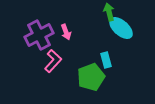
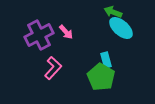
green arrow: moved 4 px right; rotated 54 degrees counterclockwise
pink arrow: rotated 21 degrees counterclockwise
pink L-shape: moved 7 px down
green pentagon: moved 10 px right; rotated 20 degrees counterclockwise
